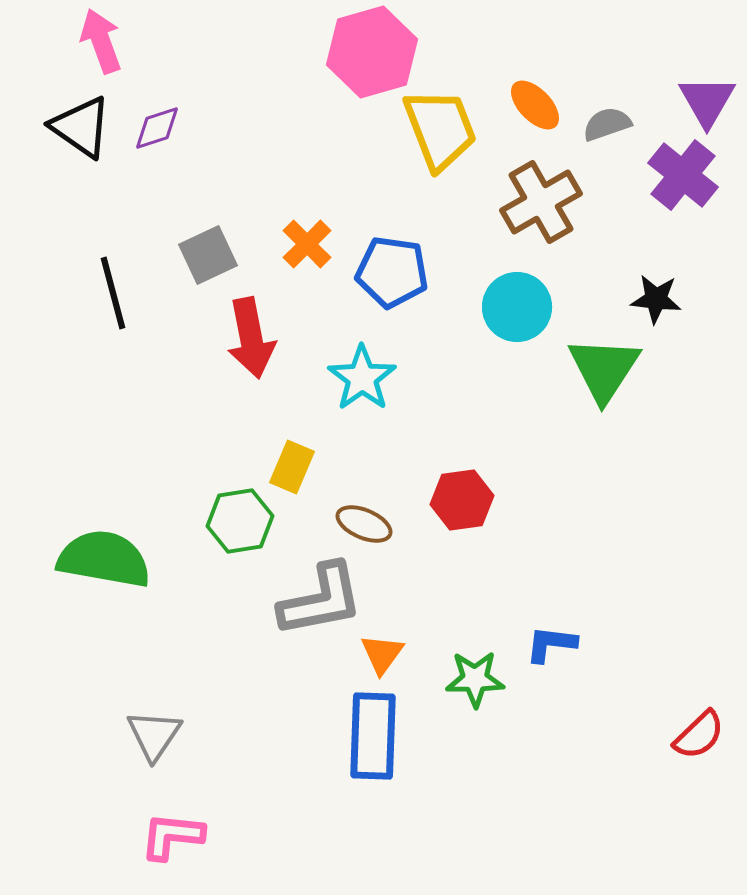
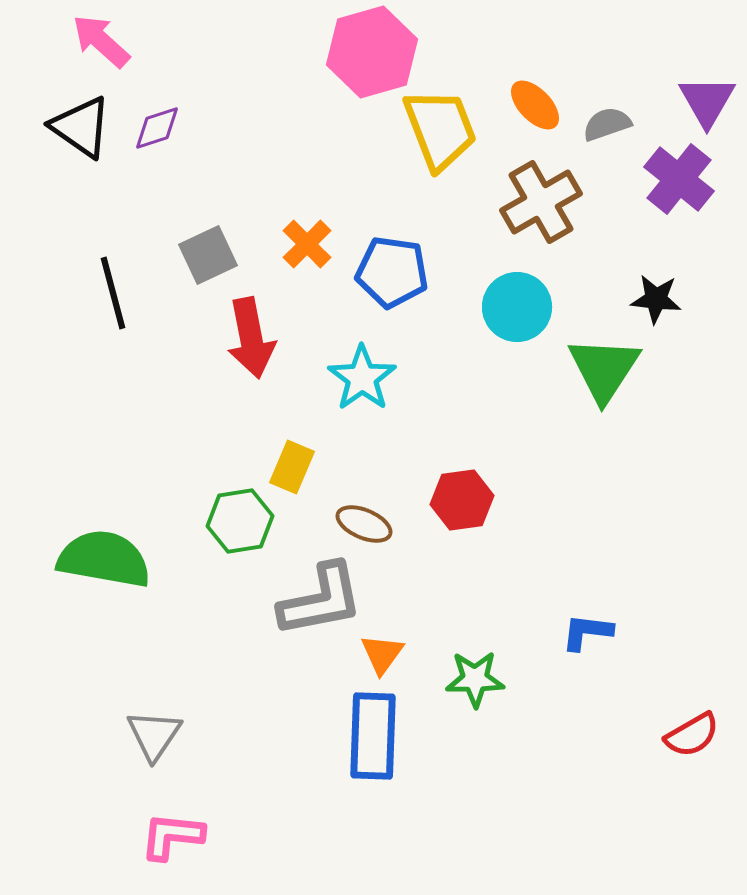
pink arrow: rotated 28 degrees counterclockwise
purple cross: moved 4 px left, 4 px down
blue L-shape: moved 36 px right, 12 px up
red semicircle: moved 7 px left; rotated 14 degrees clockwise
